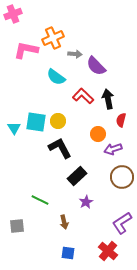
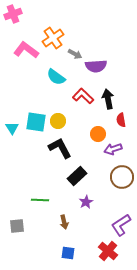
orange cross: rotated 10 degrees counterclockwise
pink L-shape: rotated 25 degrees clockwise
gray arrow: rotated 24 degrees clockwise
purple semicircle: rotated 50 degrees counterclockwise
red semicircle: rotated 24 degrees counterclockwise
cyan triangle: moved 2 px left
green line: rotated 24 degrees counterclockwise
purple L-shape: moved 1 px left, 2 px down
